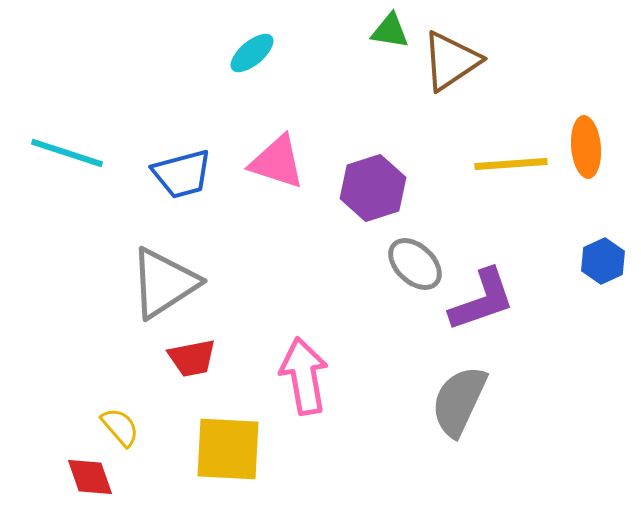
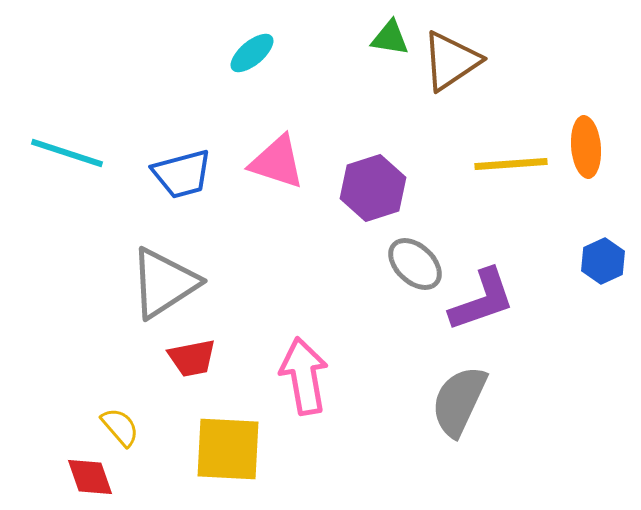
green triangle: moved 7 px down
